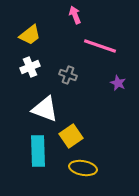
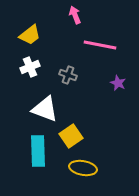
pink line: moved 1 px up; rotated 8 degrees counterclockwise
